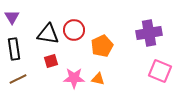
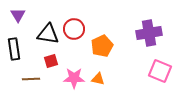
purple triangle: moved 6 px right, 2 px up
red circle: moved 1 px up
brown line: moved 13 px right; rotated 24 degrees clockwise
